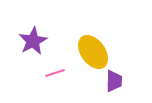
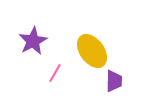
yellow ellipse: moved 1 px left, 1 px up
pink line: rotated 42 degrees counterclockwise
